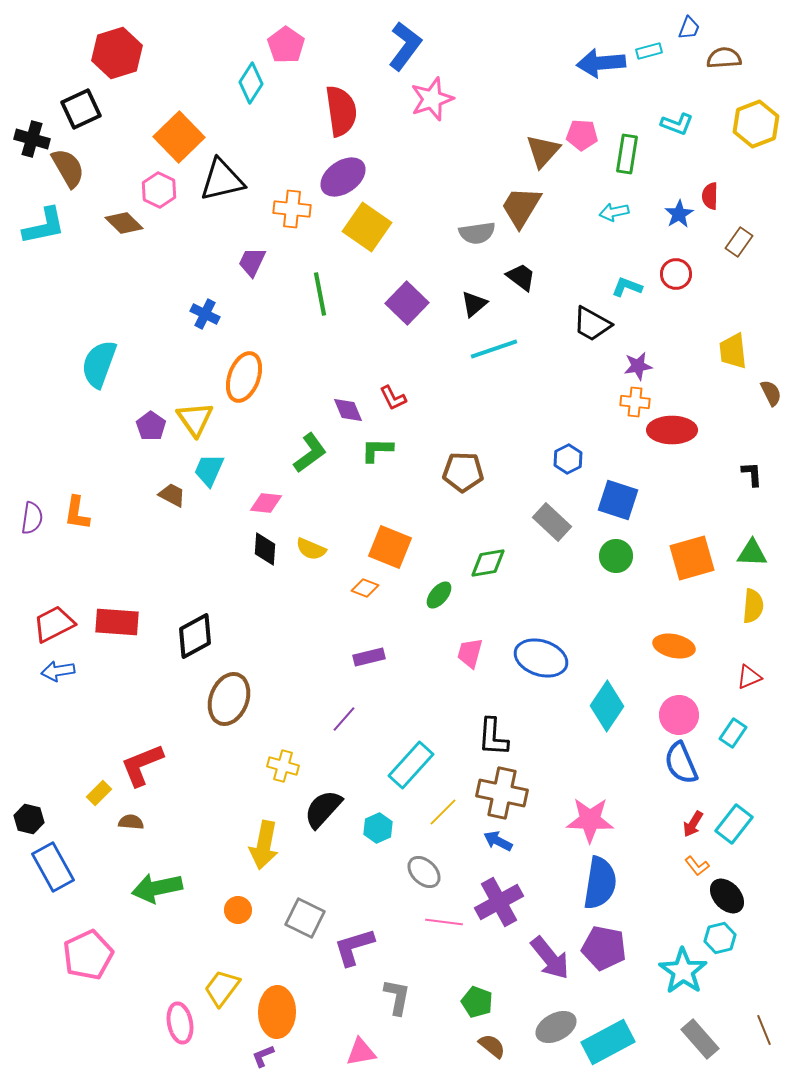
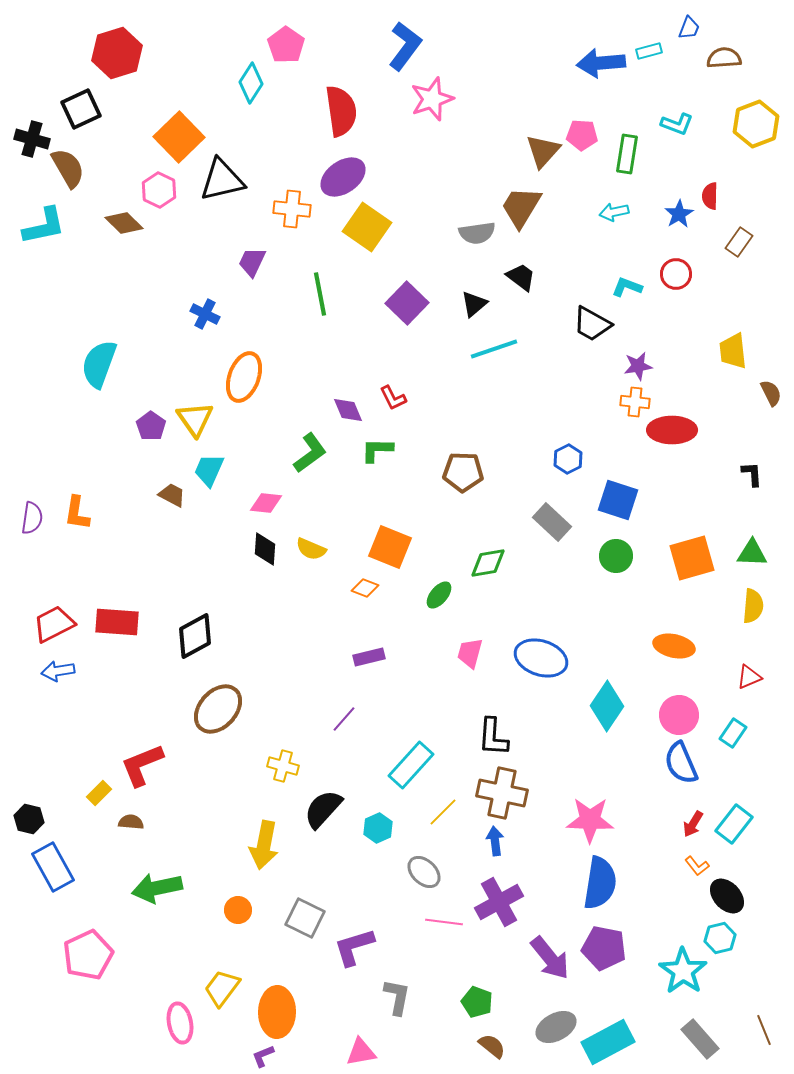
brown ellipse at (229, 699): moved 11 px left, 10 px down; rotated 21 degrees clockwise
blue arrow at (498, 841): moved 3 px left; rotated 56 degrees clockwise
